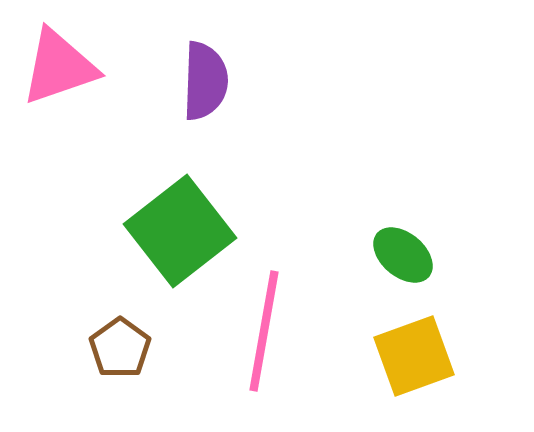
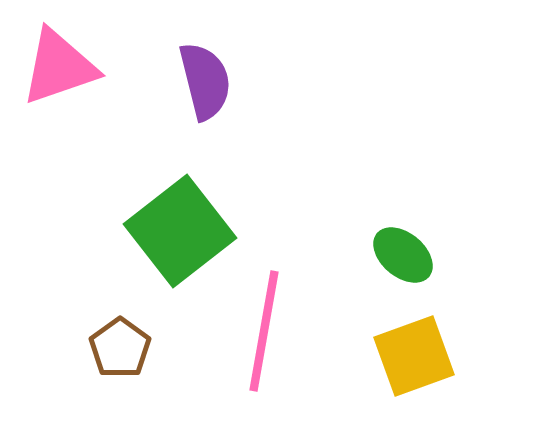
purple semicircle: rotated 16 degrees counterclockwise
